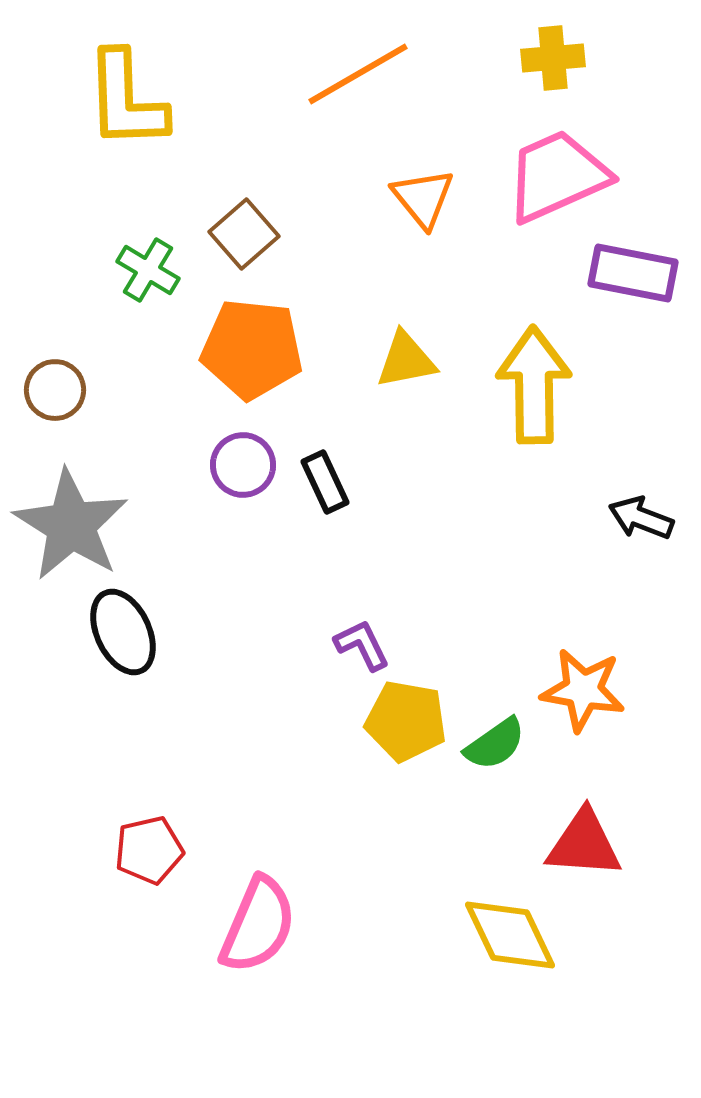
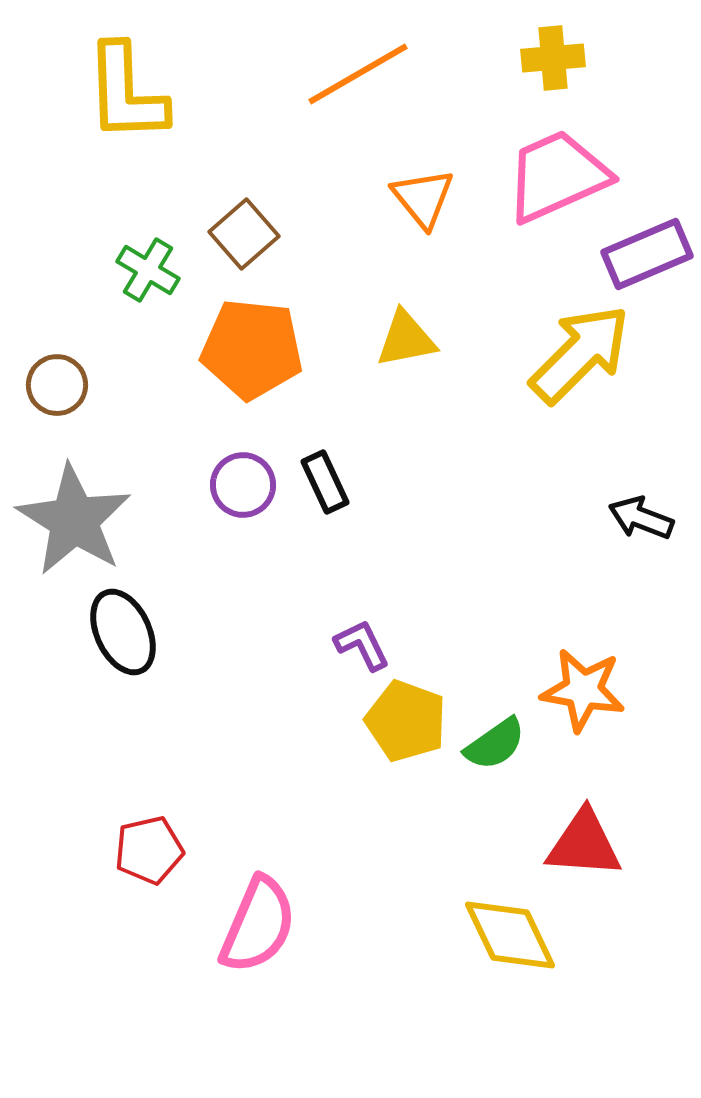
yellow L-shape: moved 7 px up
purple rectangle: moved 14 px right, 19 px up; rotated 34 degrees counterclockwise
yellow triangle: moved 21 px up
yellow arrow: moved 46 px right, 31 px up; rotated 46 degrees clockwise
brown circle: moved 2 px right, 5 px up
purple circle: moved 20 px down
gray star: moved 3 px right, 5 px up
yellow pentagon: rotated 10 degrees clockwise
